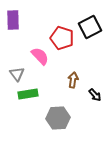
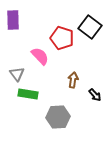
black square: rotated 25 degrees counterclockwise
green rectangle: rotated 18 degrees clockwise
gray hexagon: moved 1 px up
